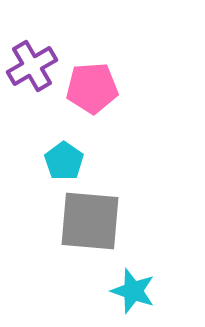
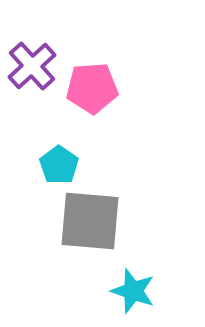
purple cross: rotated 12 degrees counterclockwise
cyan pentagon: moved 5 px left, 4 px down
